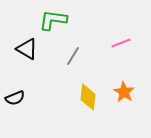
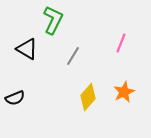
green L-shape: rotated 108 degrees clockwise
pink line: rotated 48 degrees counterclockwise
orange star: rotated 15 degrees clockwise
yellow diamond: rotated 36 degrees clockwise
